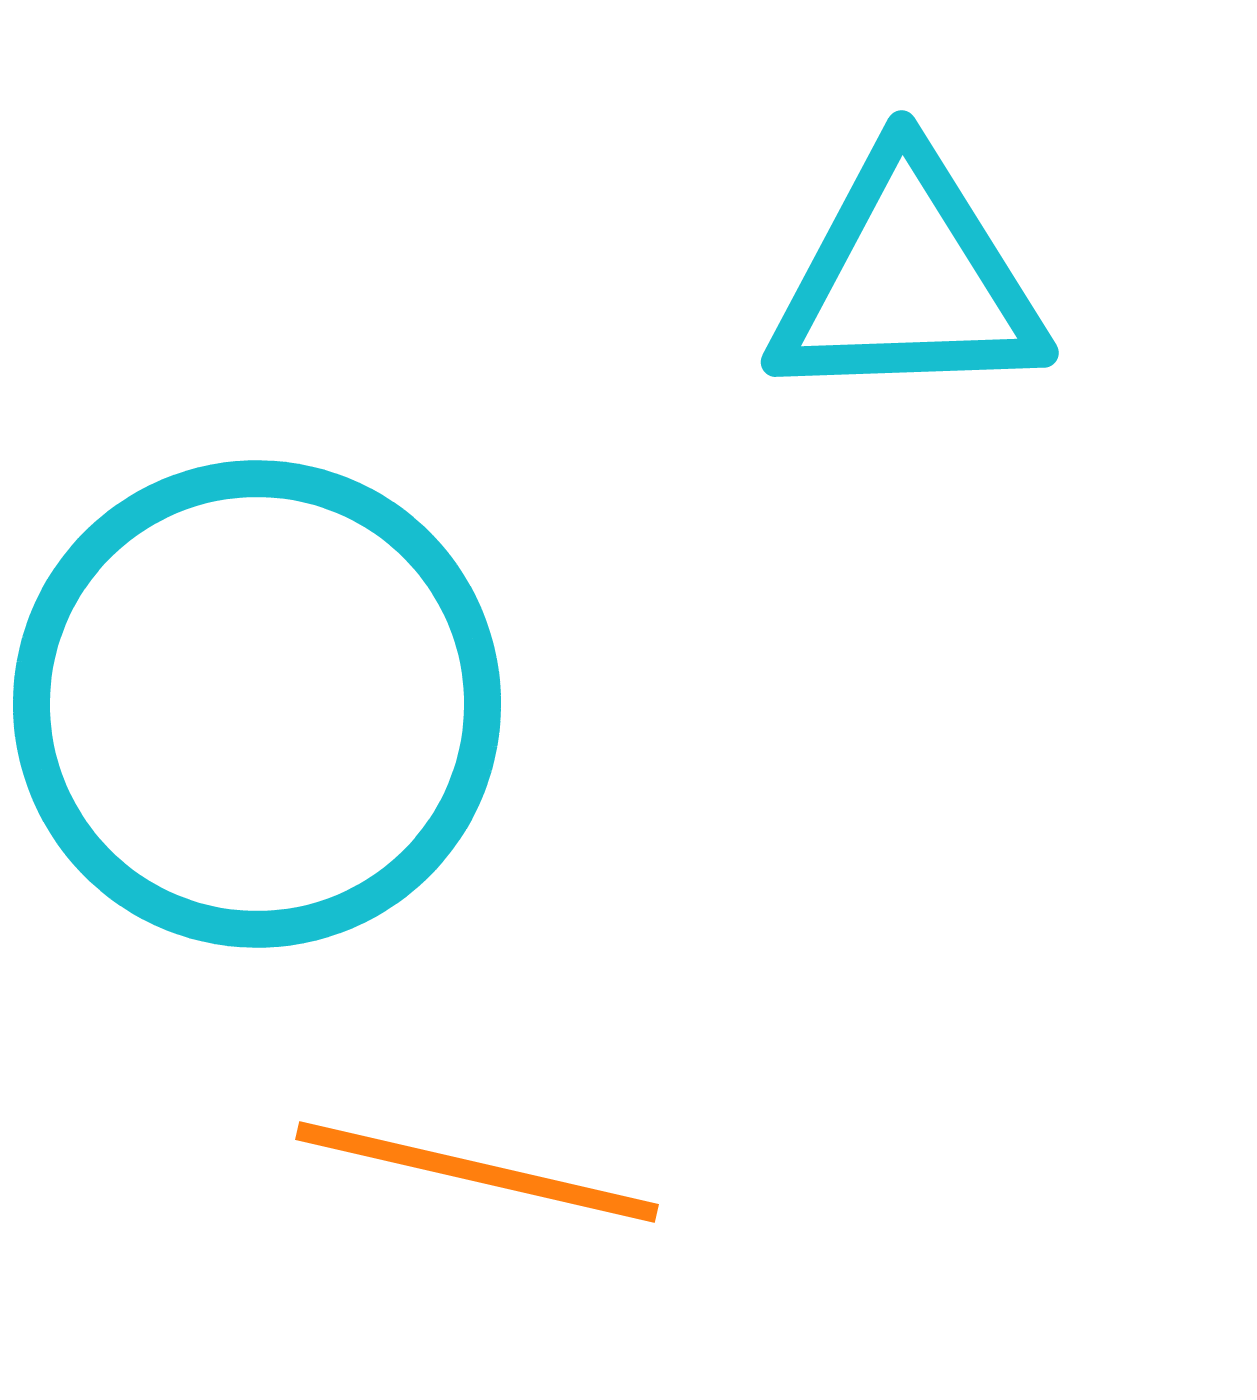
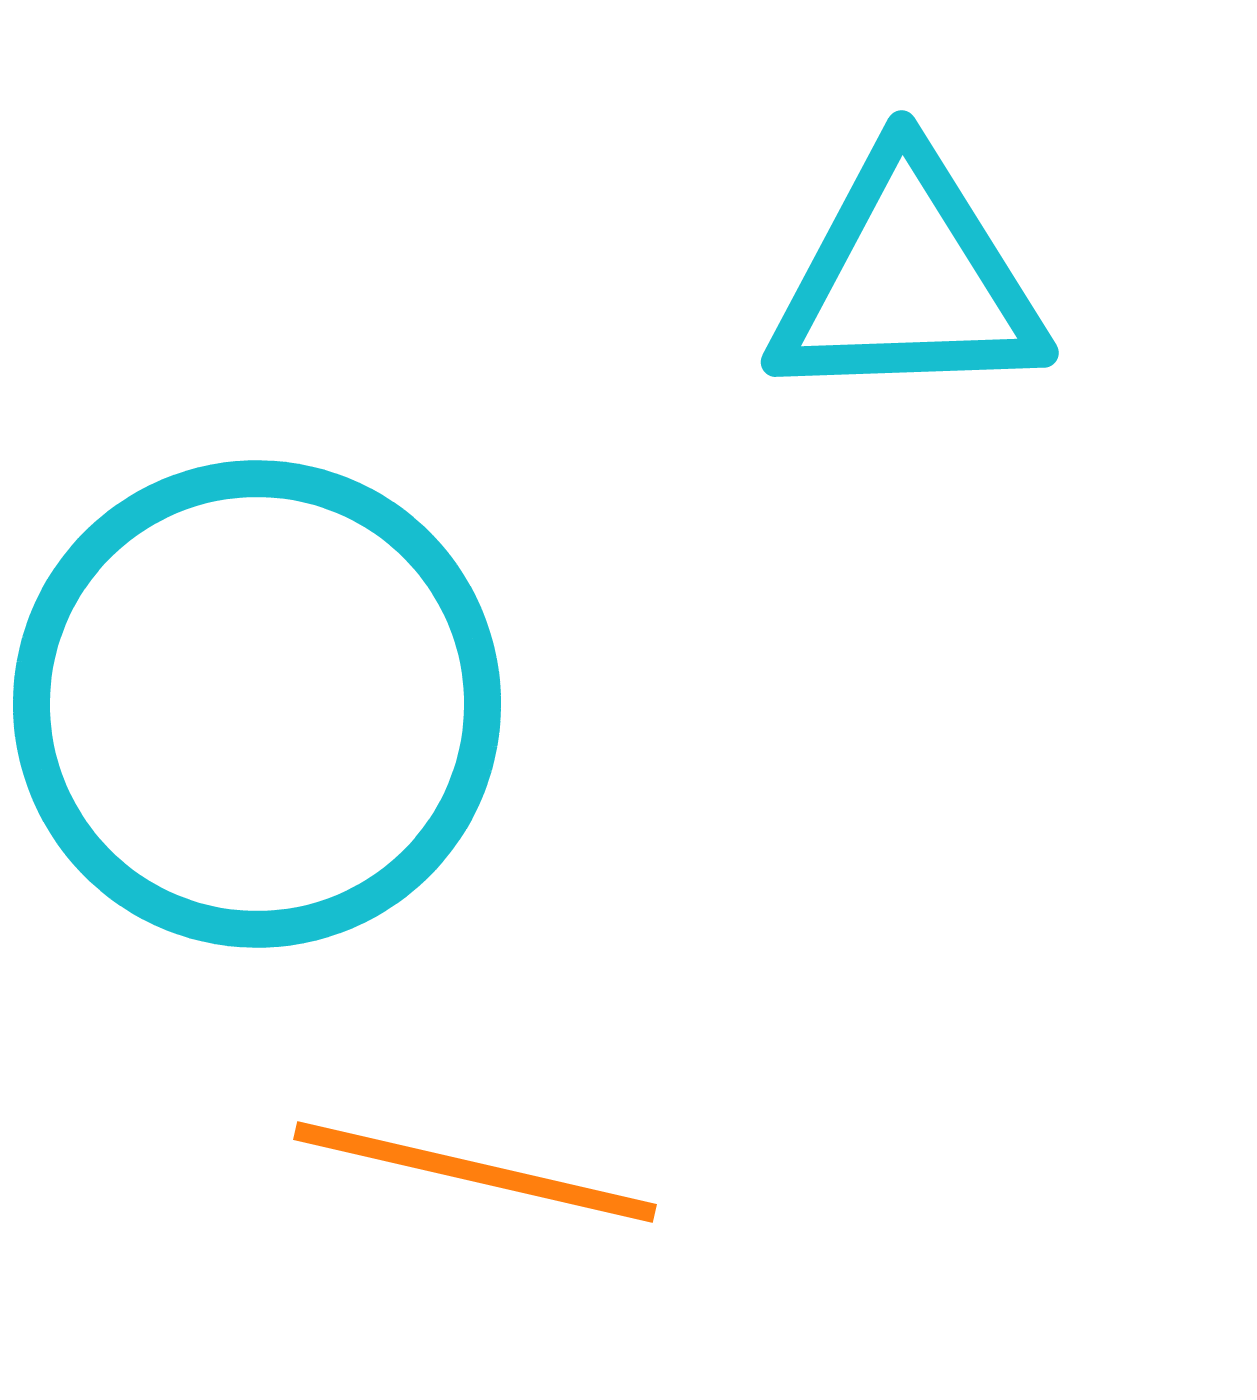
orange line: moved 2 px left
